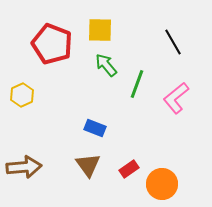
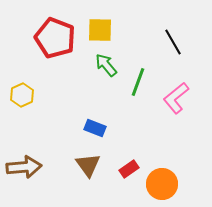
red pentagon: moved 3 px right, 6 px up
green line: moved 1 px right, 2 px up
